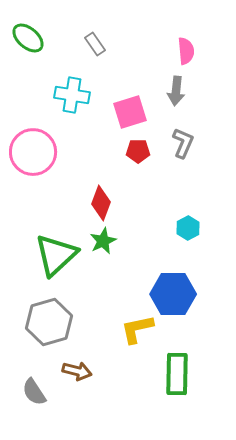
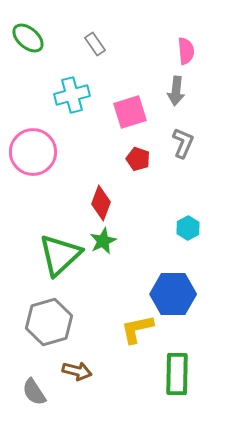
cyan cross: rotated 24 degrees counterclockwise
red pentagon: moved 8 px down; rotated 20 degrees clockwise
green triangle: moved 4 px right
